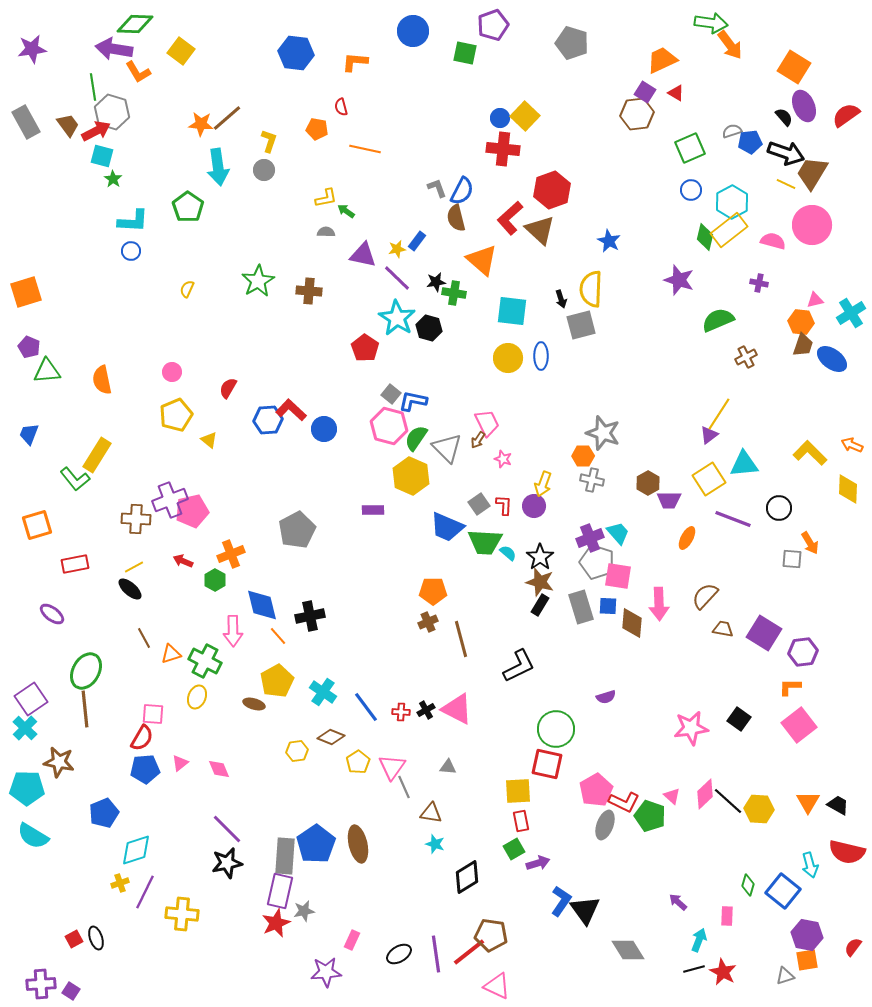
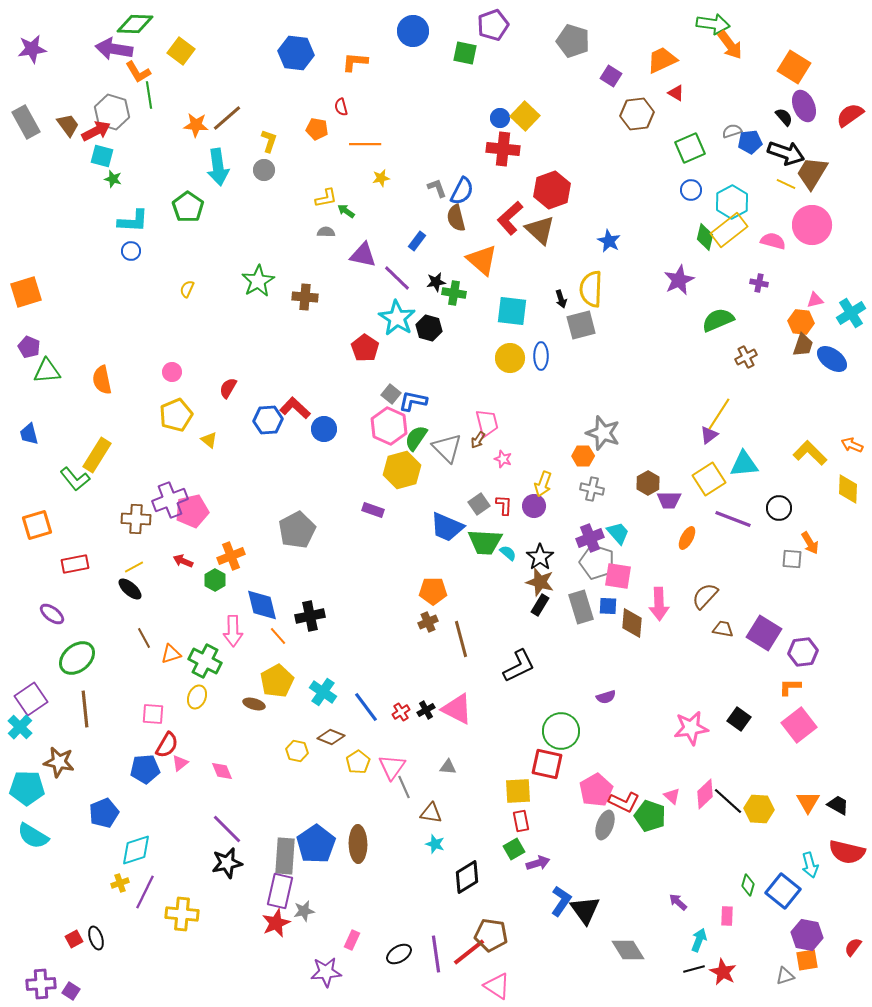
green arrow at (711, 23): moved 2 px right, 1 px down
gray pentagon at (572, 43): moved 1 px right, 2 px up
green line at (93, 87): moved 56 px right, 8 px down
purple square at (645, 92): moved 34 px left, 16 px up
red semicircle at (846, 115): moved 4 px right
orange star at (201, 124): moved 5 px left, 1 px down
orange line at (365, 149): moved 5 px up; rotated 12 degrees counterclockwise
green star at (113, 179): rotated 18 degrees counterclockwise
yellow star at (397, 249): moved 16 px left, 71 px up
purple star at (679, 280): rotated 28 degrees clockwise
brown cross at (309, 291): moved 4 px left, 6 px down
yellow circle at (508, 358): moved 2 px right
red L-shape at (291, 410): moved 4 px right, 2 px up
pink trapezoid at (487, 423): rotated 12 degrees clockwise
pink hexagon at (389, 426): rotated 9 degrees clockwise
blue trapezoid at (29, 434): rotated 35 degrees counterclockwise
yellow hexagon at (411, 476): moved 9 px left, 6 px up; rotated 21 degrees clockwise
gray cross at (592, 480): moved 9 px down
purple rectangle at (373, 510): rotated 20 degrees clockwise
orange cross at (231, 554): moved 2 px down
green ellipse at (86, 671): moved 9 px left, 13 px up; rotated 21 degrees clockwise
red cross at (401, 712): rotated 36 degrees counterclockwise
cyan cross at (25, 728): moved 5 px left, 1 px up
green circle at (556, 729): moved 5 px right, 2 px down
red semicircle at (142, 738): moved 25 px right, 7 px down
yellow hexagon at (297, 751): rotated 20 degrees clockwise
pink diamond at (219, 769): moved 3 px right, 2 px down
brown ellipse at (358, 844): rotated 12 degrees clockwise
pink triangle at (497, 986): rotated 8 degrees clockwise
